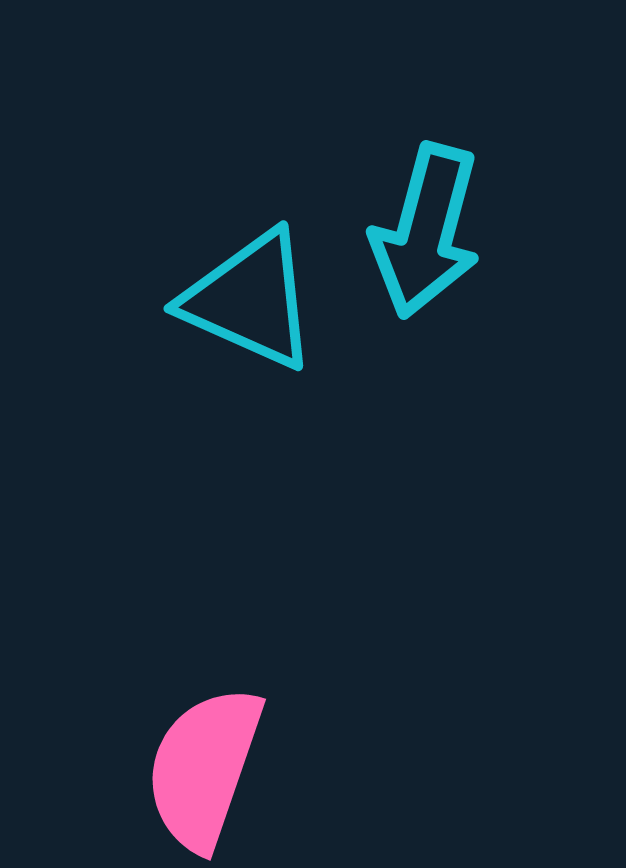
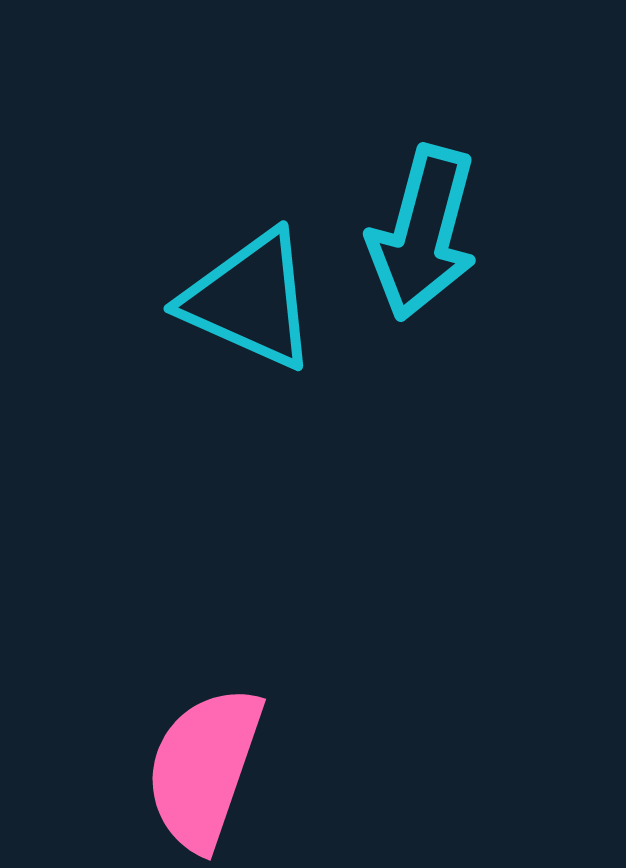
cyan arrow: moved 3 px left, 2 px down
